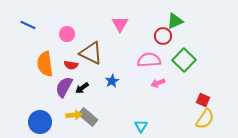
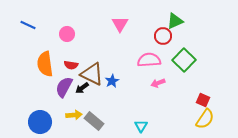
brown triangle: moved 1 px right, 21 px down
gray rectangle: moved 6 px right, 4 px down
